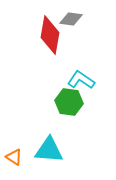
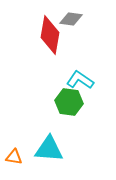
cyan L-shape: moved 1 px left
cyan triangle: moved 1 px up
orange triangle: rotated 24 degrees counterclockwise
